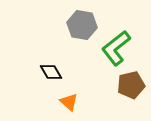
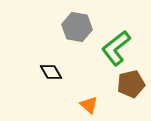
gray hexagon: moved 5 px left, 2 px down
brown pentagon: moved 1 px up
orange triangle: moved 20 px right, 3 px down
